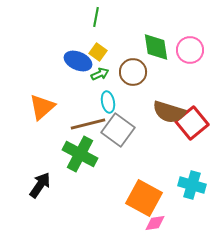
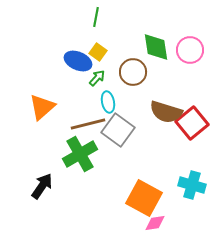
green arrow: moved 3 px left, 4 px down; rotated 24 degrees counterclockwise
brown semicircle: moved 3 px left
green cross: rotated 32 degrees clockwise
black arrow: moved 2 px right, 1 px down
